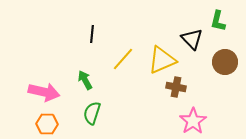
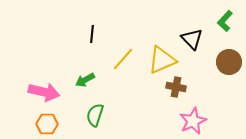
green L-shape: moved 7 px right; rotated 30 degrees clockwise
brown circle: moved 4 px right
green arrow: rotated 90 degrees counterclockwise
green semicircle: moved 3 px right, 2 px down
pink star: rotated 8 degrees clockwise
